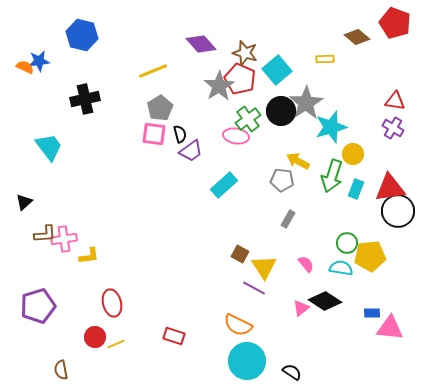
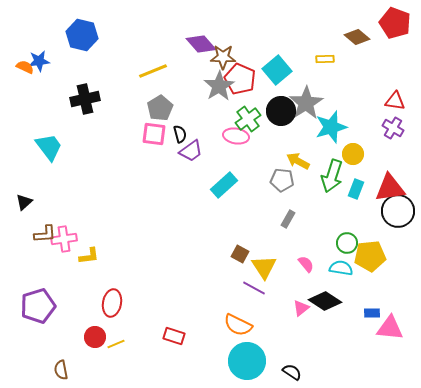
brown star at (245, 53): moved 22 px left, 4 px down; rotated 15 degrees counterclockwise
red ellipse at (112, 303): rotated 24 degrees clockwise
